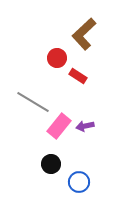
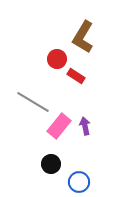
brown L-shape: moved 1 px left, 3 px down; rotated 16 degrees counterclockwise
red circle: moved 1 px down
red rectangle: moved 2 px left
purple arrow: rotated 90 degrees clockwise
